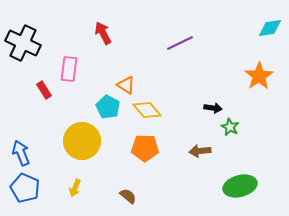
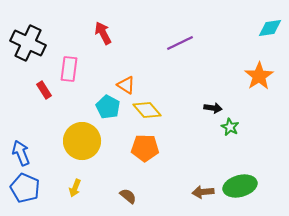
black cross: moved 5 px right
brown arrow: moved 3 px right, 41 px down
